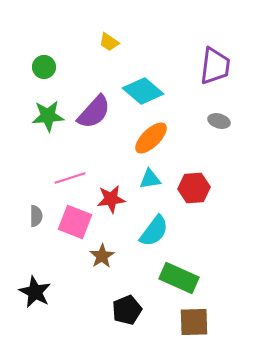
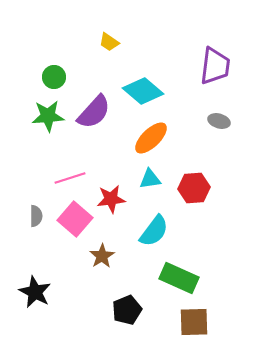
green circle: moved 10 px right, 10 px down
pink square: moved 3 px up; rotated 20 degrees clockwise
